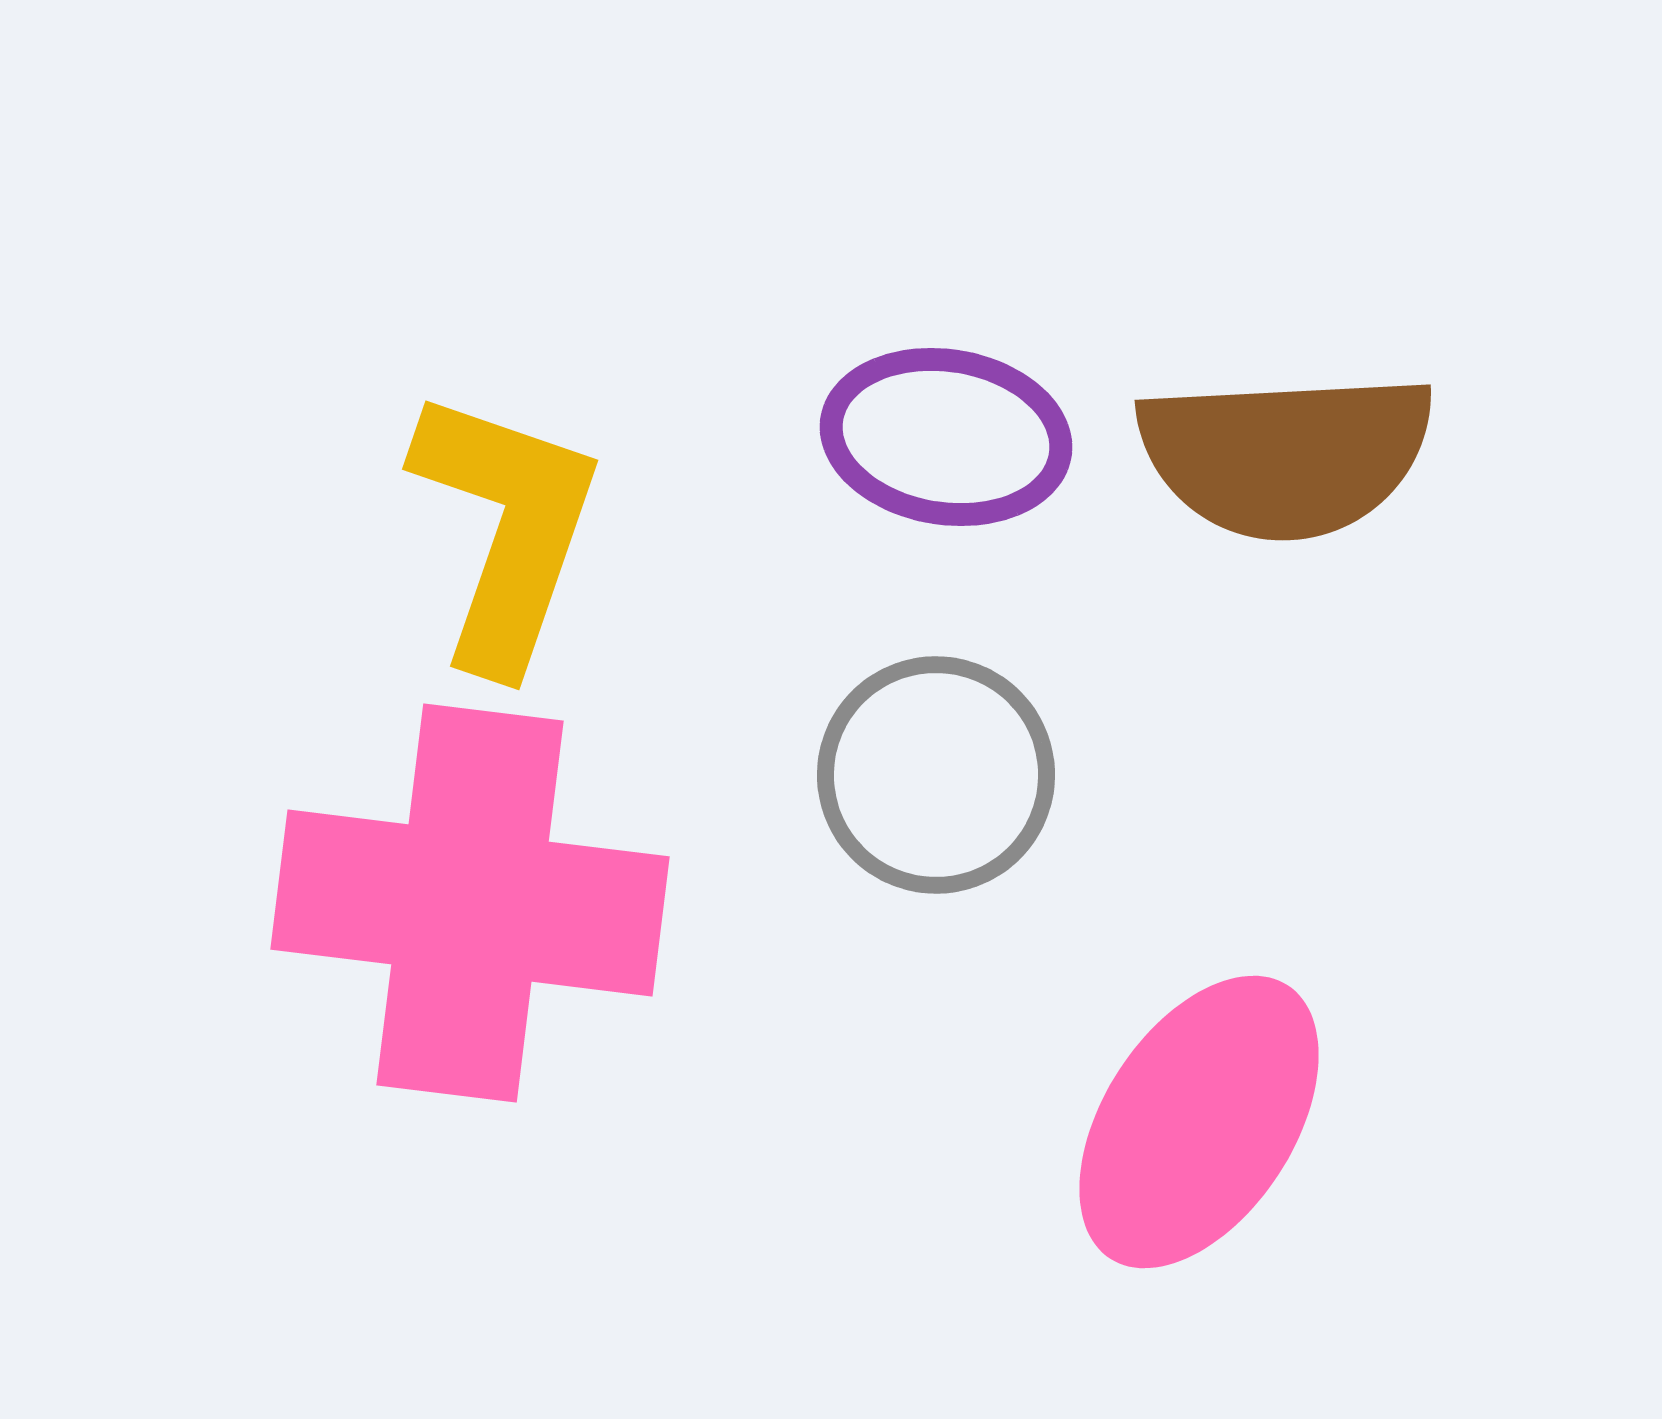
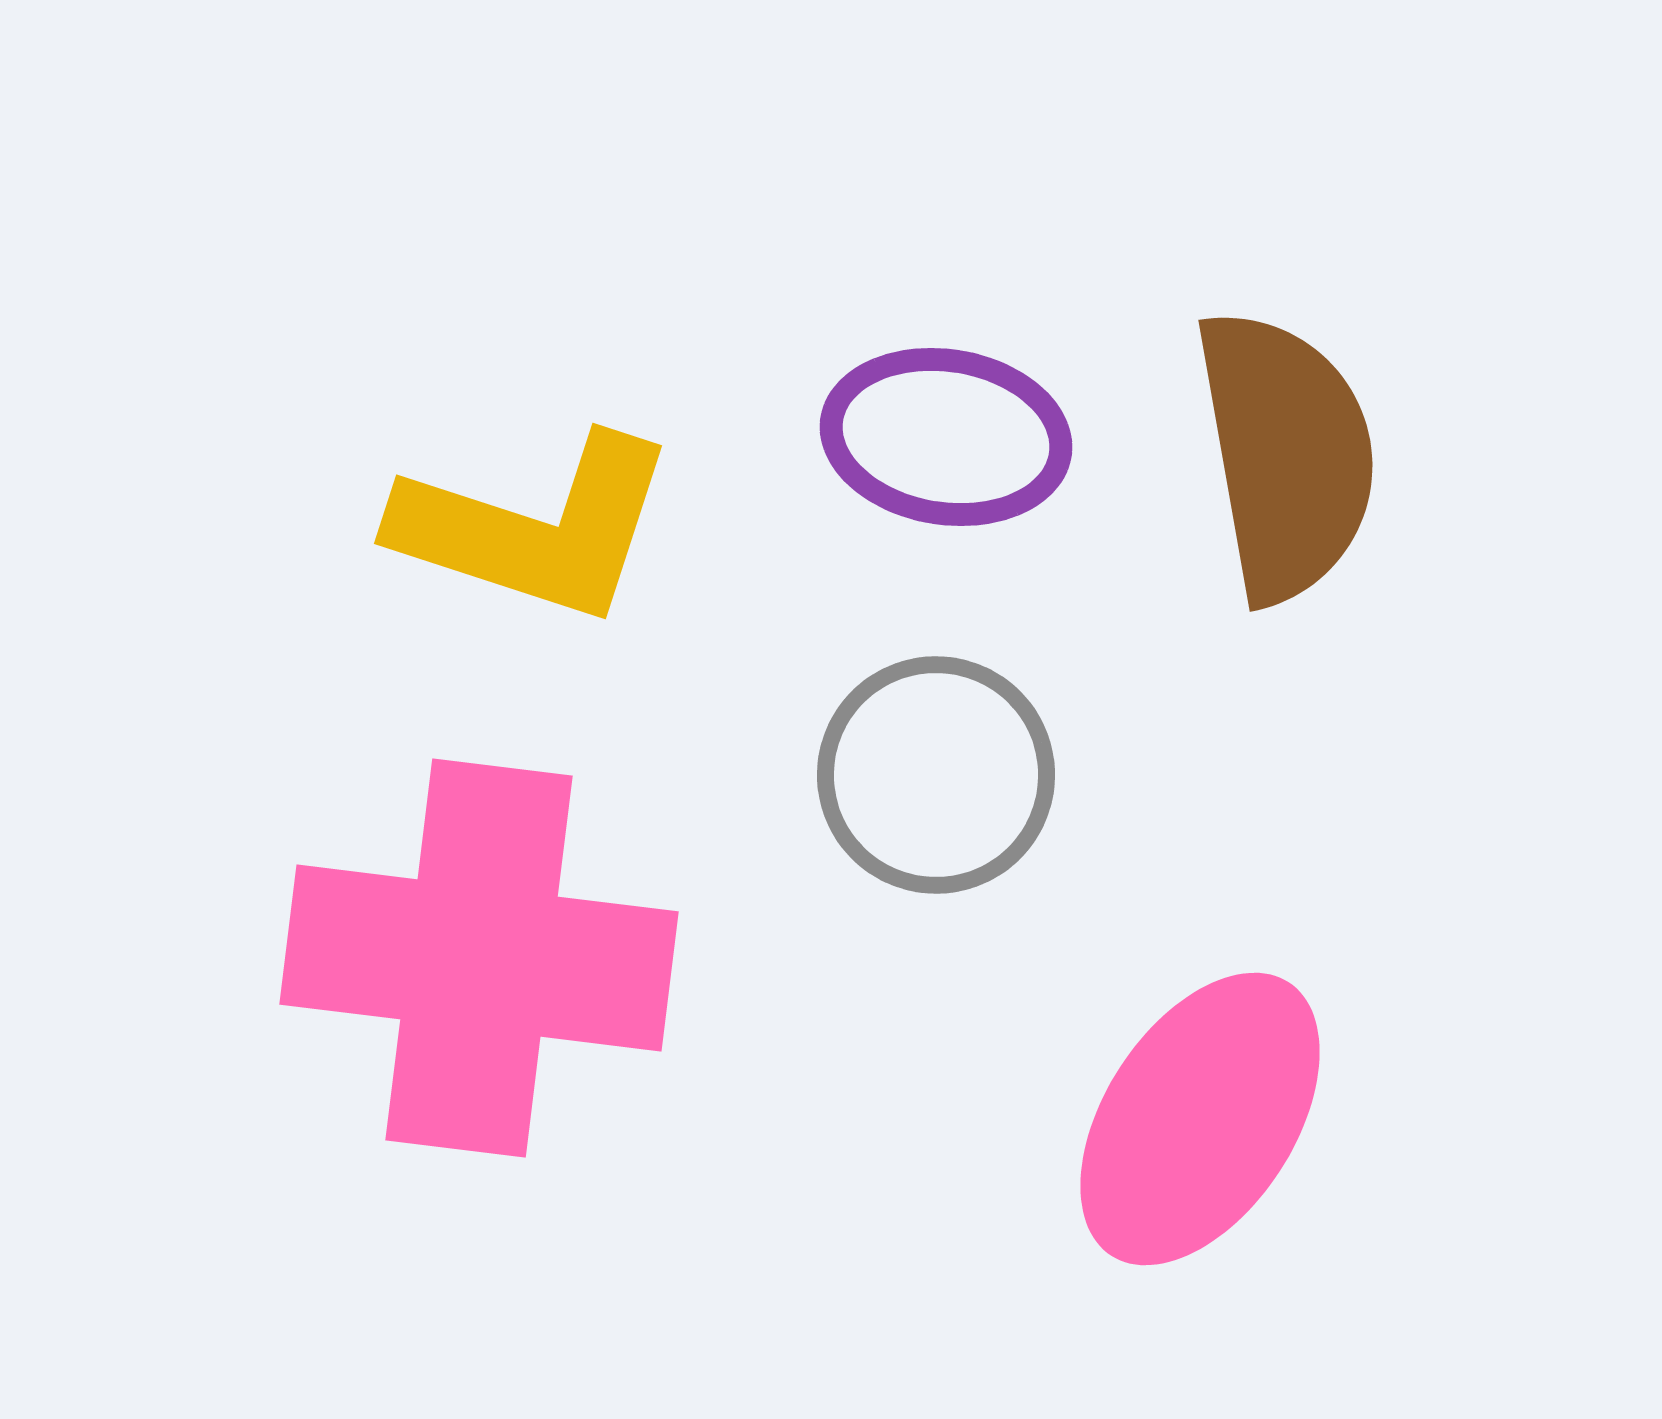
brown semicircle: rotated 97 degrees counterclockwise
yellow L-shape: moved 29 px right, 1 px up; rotated 89 degrees clockwise
pink cross: moved 9 px right, 55 px down
pink ellipse: moved 1 px right, 3 px up
